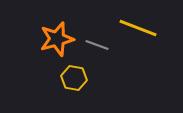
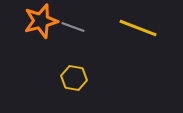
orange star: moved 16 px left, 18 px up
gray line: moved 24 px left, 18 px up
